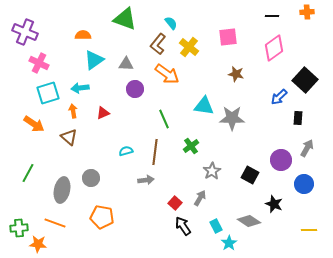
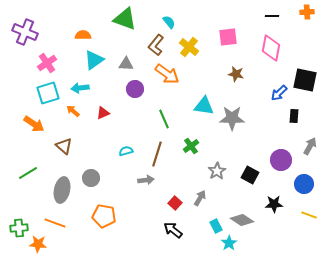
cyan semicircle at (171, 23): moved 2 px left, 1 px up
brown L-shape at (158, 44): moved 2 px left, 1 px down
pink diamond at (274, 48): moved 3 px left; rotated 44 degrees counterclockwise
pink cross at (39, 63): moved 8 px right; rotated 30 degrees clockwise
black square at (305, 80): rotated 30 degrees counterclockwise
blue arrow at (279, 97): moved 4 px up
orange arrow at (73, 111): rotated 40 degrees counterclockwise
black rectangle at (298, 118): moved 4 px left, 2 px up
brown triangle at (69, 137): moved 5 px left, 9 px down
gray arrow at (307, 148): moved 3 px right, 2 px up
brown line at (155, 152): moved 2 px right, 2 px down; rotated 10 degrees clockwise
gray star at (212, 171): moved 5 px right
green line at (28, 173): rotated 30 degrees clockwise
black star at (274, 204): rotated 24 degrees counterclockwise
orange pentagon at (102, 217): moved 2 px right, 1 px up
gray diamond at (249, 221): moved 7 px left, 1 px up
black arrow at (183, 226): moved 10 px left, 4 px down; rotated 18 degrees counterclockwise
yellow line at (309, 230): moved 15 px up; rotated 21 degrees clockwise
